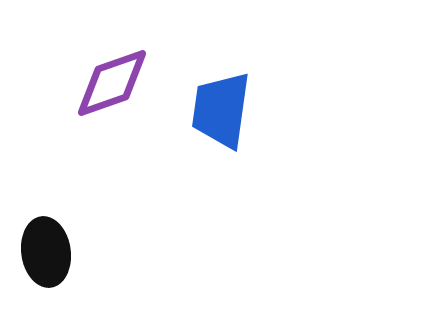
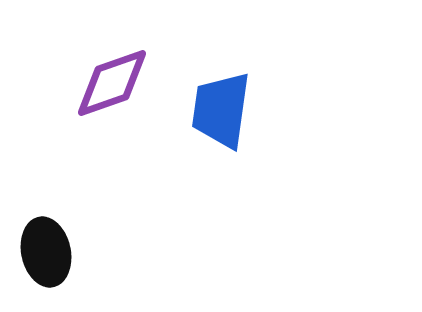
black ellipse: rotated 4 degrees counterclockwise
